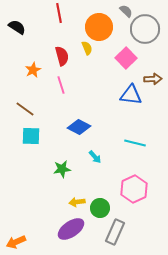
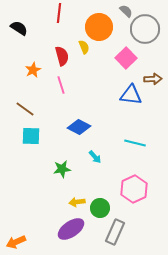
red line: rotated 18 degrees clockwise
black semicircle: moved 2 px right, 1 px down
yellow semicircle: moved 3 px left, 1 px up
